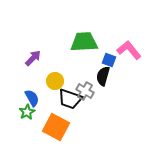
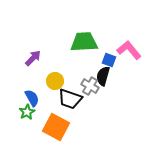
gray cross: moved 5 px right, 5 px up
